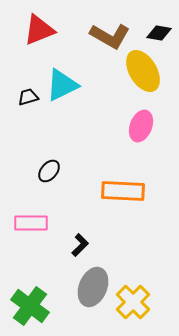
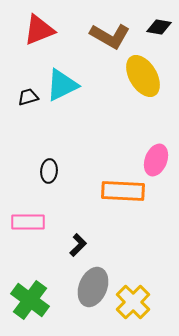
black diamond: moved 6 px up
yellow ellipse: moved 5 px down
pink ellipse: moved 15 px right, 34 px down
black ellipse: rotated 35 degrees counterclockwise
pink rectangle: moved 3 px left, 1 px up
black L-shape: moved 2 px left
green cross: moved 6 px up
